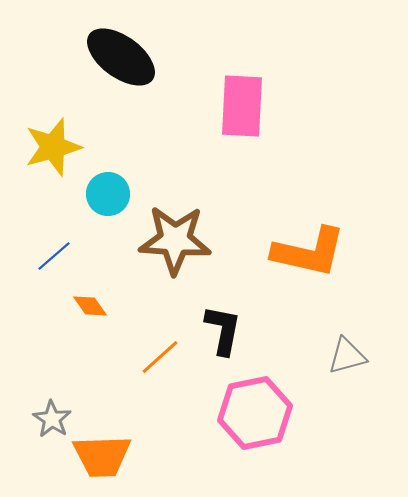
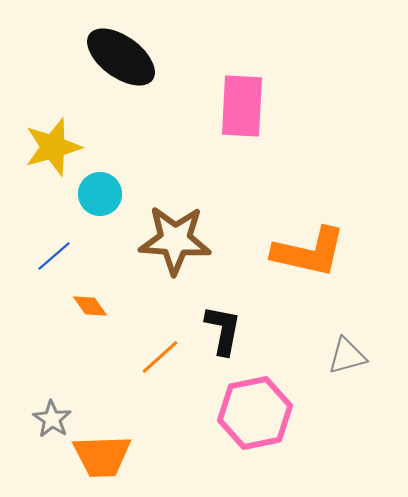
cyan circle: moved 8 px left
